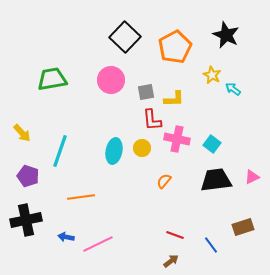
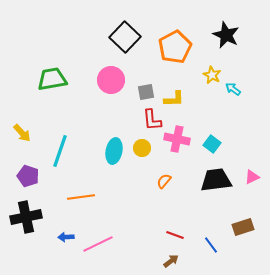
black cross: moved 3 px up
blue arrow: rotated 14 degrees counterclockwise
